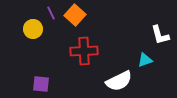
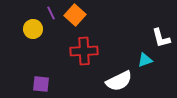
white L-shape: moved 1 px right, 3 px down
